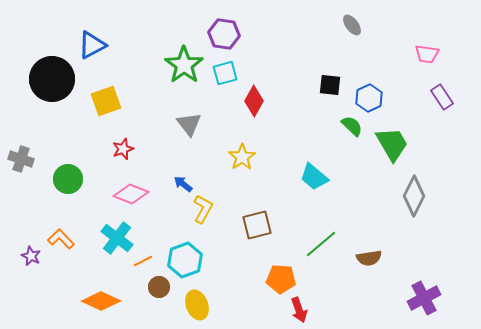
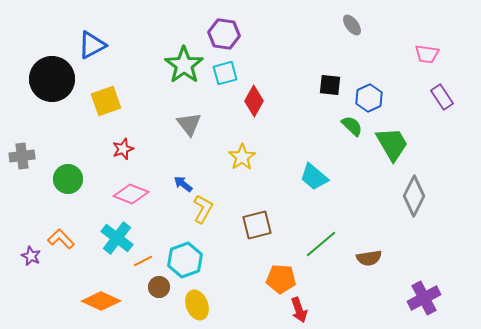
gray cross: moved 1 px right, 3 px up; rotated 25 degrees counterclockwise
